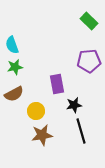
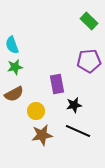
black line: moved 3 px left; rotated 50 degrees counterclockwise
